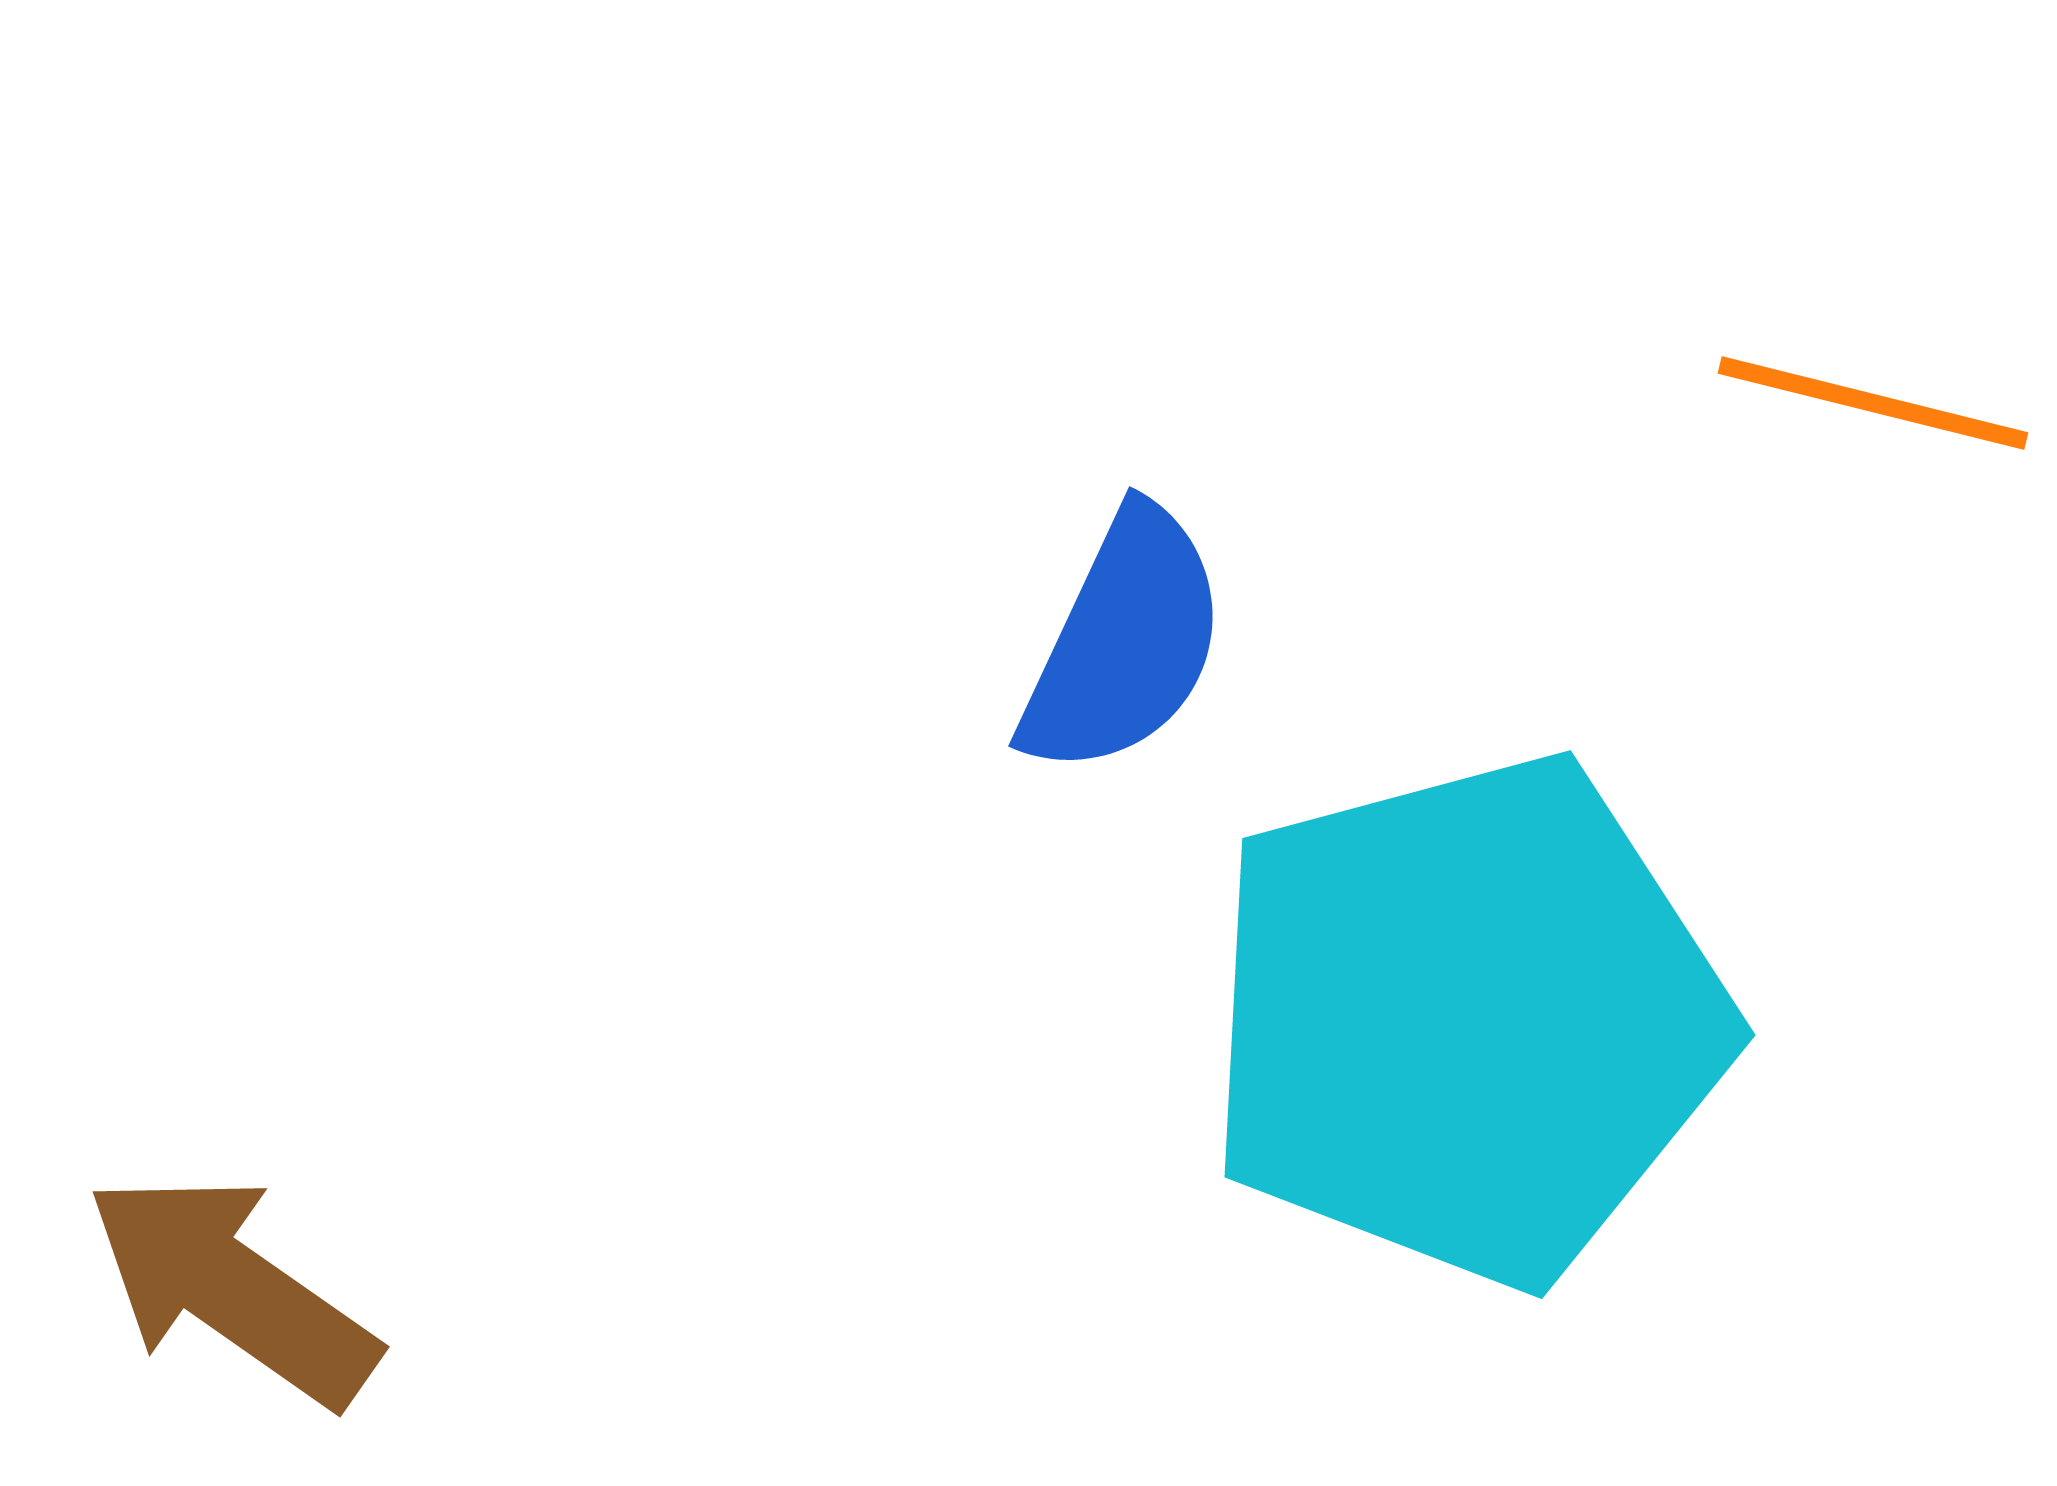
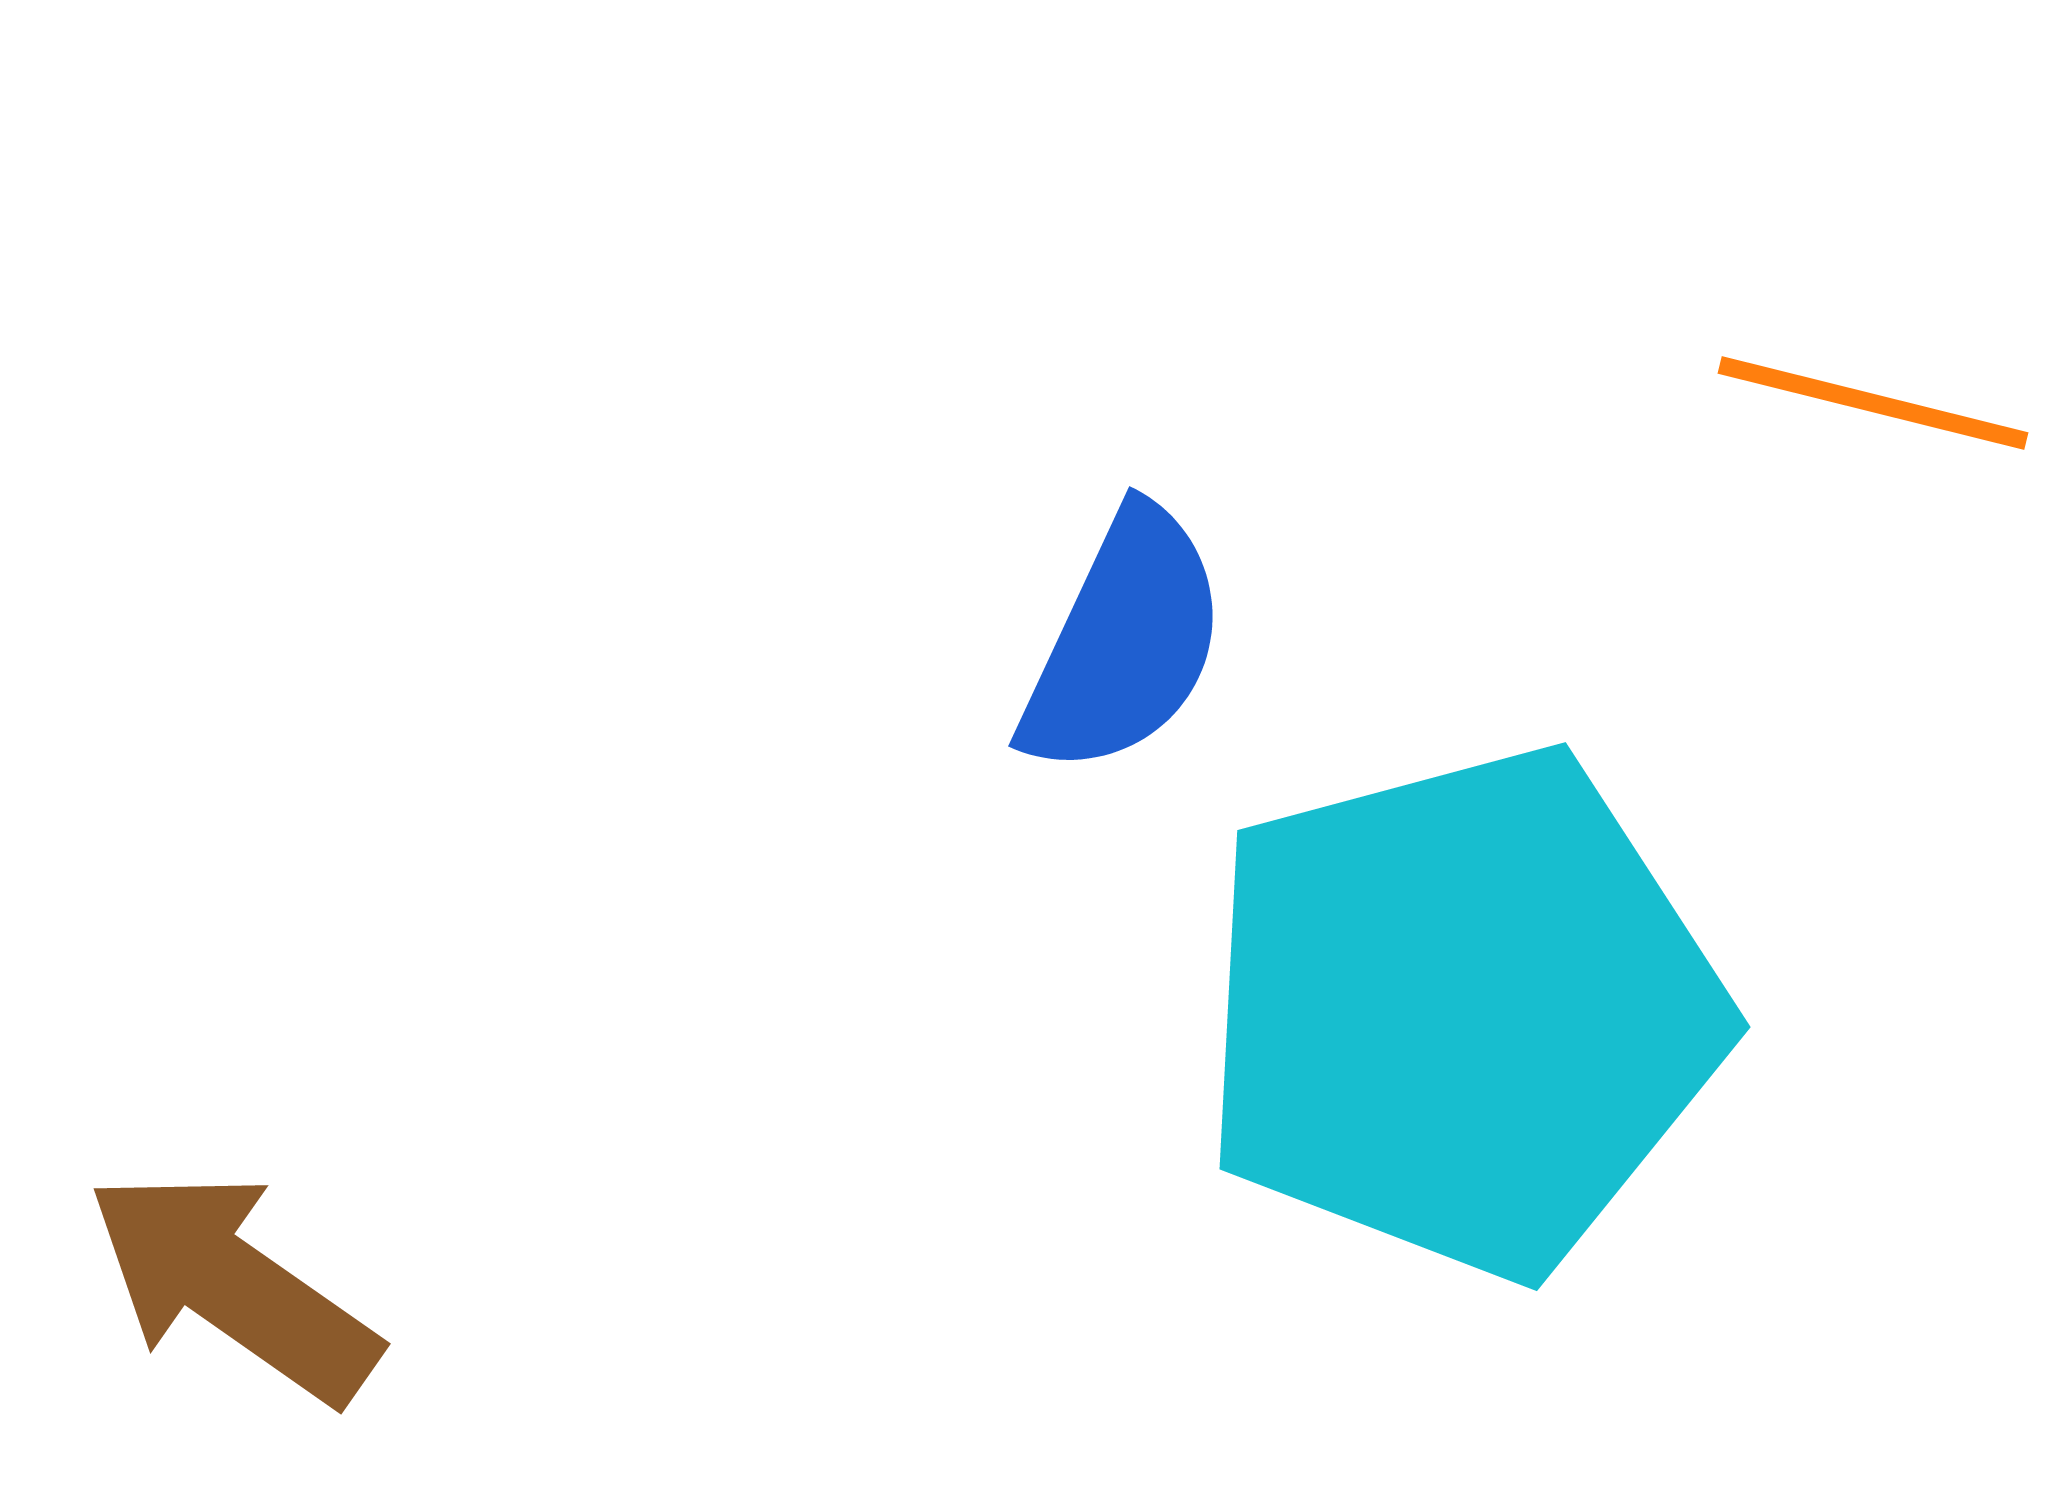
cyan pentagon: moved 5 px left, 8 px up
brown arrow: moved 1 px right, 3 px up
